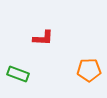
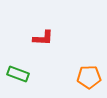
orange pentagon: moved 7 px down
